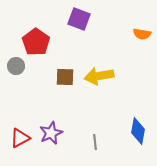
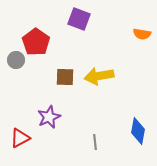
gray circle: moved 6 px up
purple star: moved 2 px left, 16 px up
